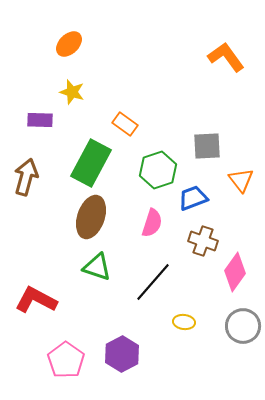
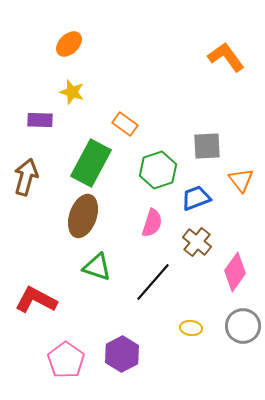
blue trapezoid: moved 3 px right
brown ellipse: moved 8 px left, 1 px up
brown cross: moved 6 px left, 1 px down; rotated 20 degrees clockwise
yellow ellipse: moved 7 px right, 6 px down
